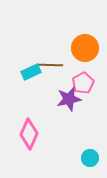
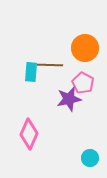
cyan rectangle: rotated 60 degrees counterclockwise
pink pentagon: rotated 15 degrees counterclockwise
